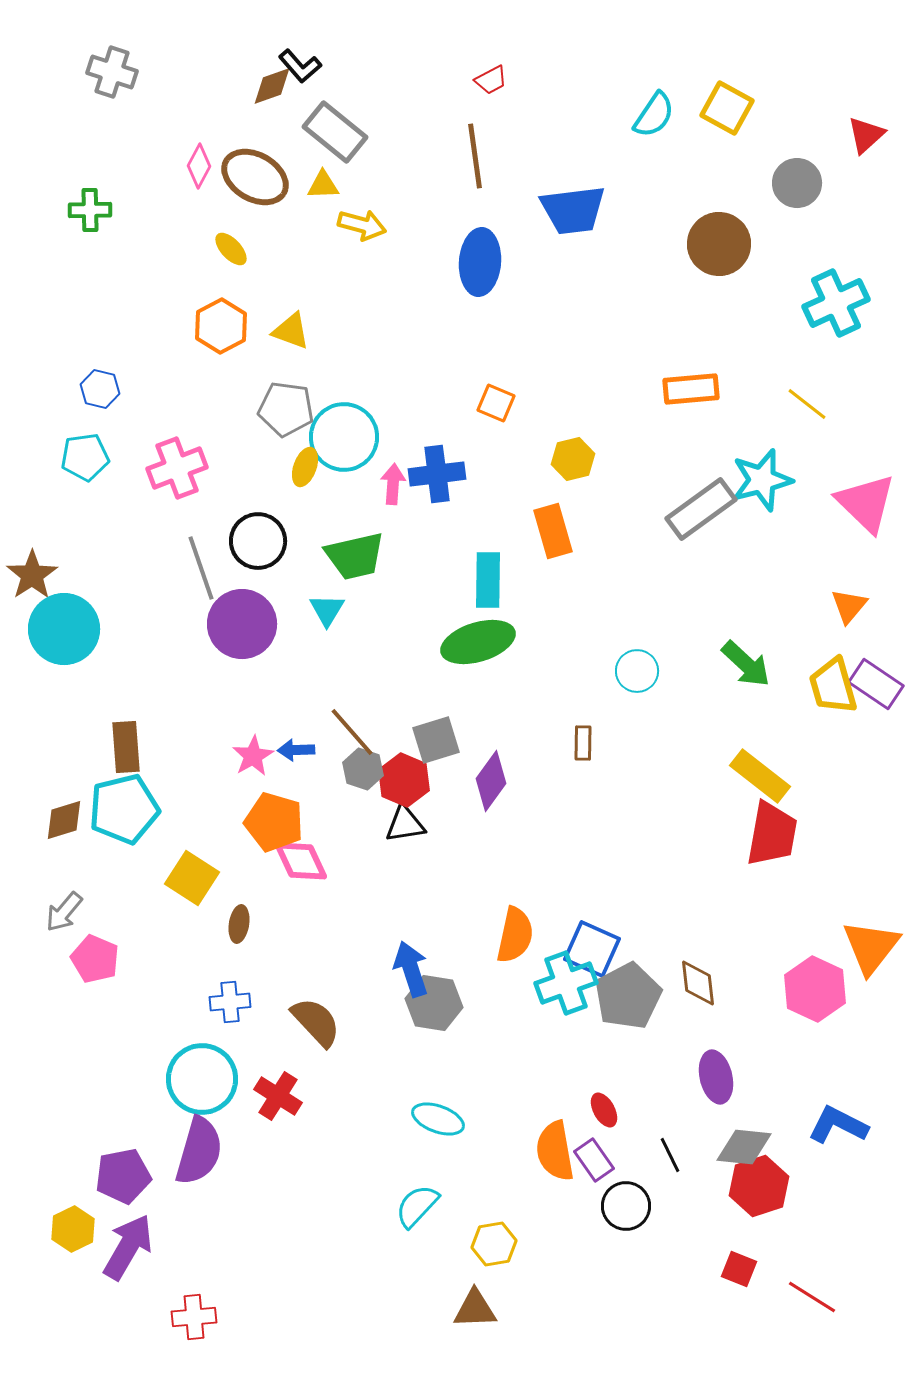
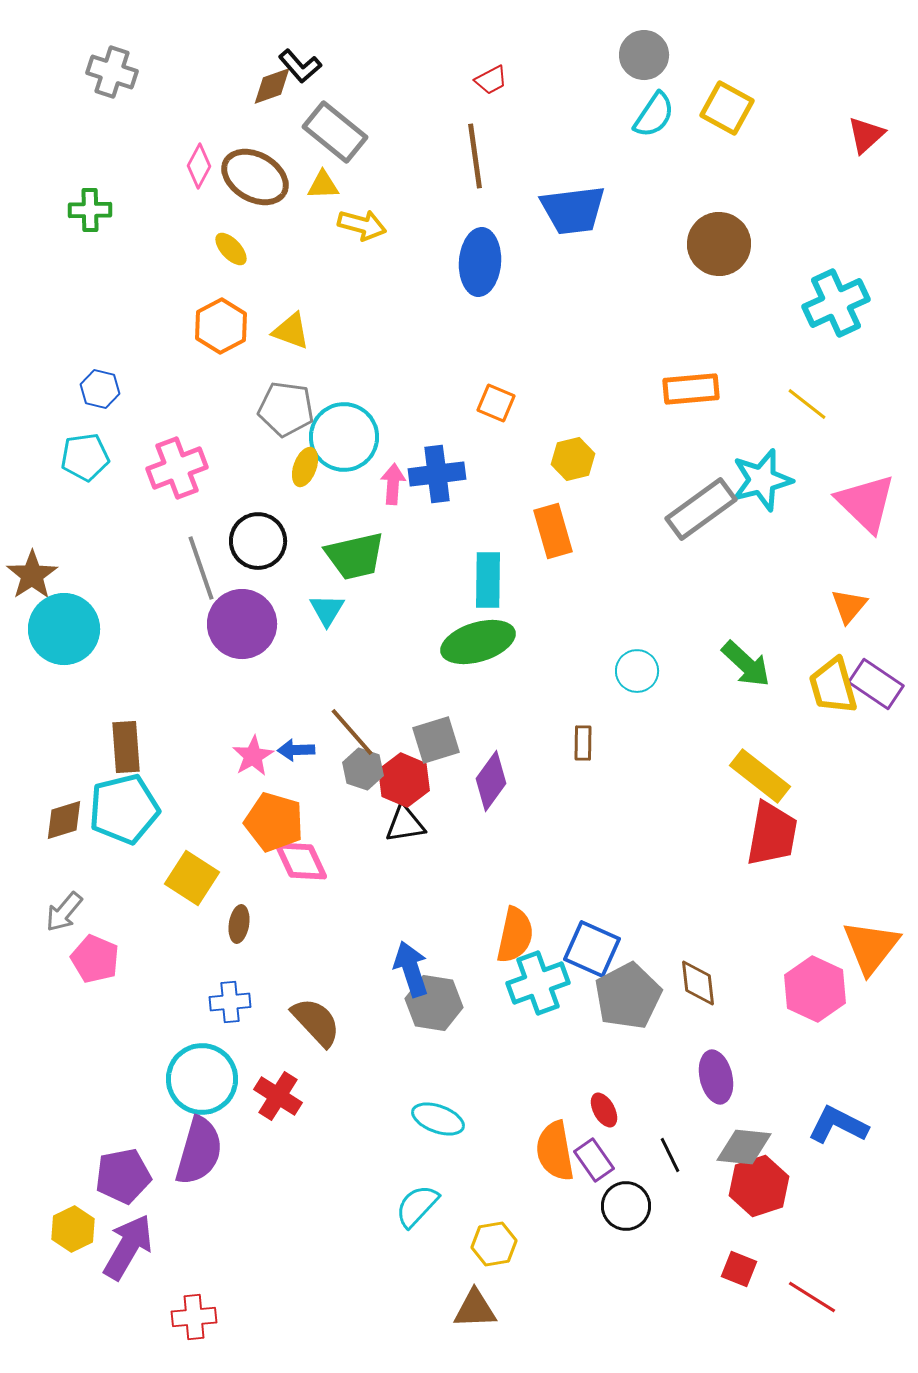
gray circle at (797, 183): moved 153 px left, 128 px up
cyan cross at (566, 983): moved 28 px left
